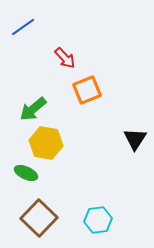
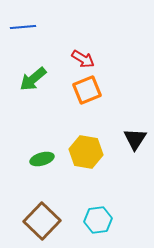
blue line: rotated 30 degrees clockwise
red arrow: moved 18 px right, 1 px down; rotated 15 degrees counterclockwise
green arrow: moved 30 px up
yellow hexagon: moved 40 px right, 9 px down
green ellipse: moved 16 px right, 14 px up; rotated 40 degrees counterclockwise
brown square: moved 3 px right, 3 px down
